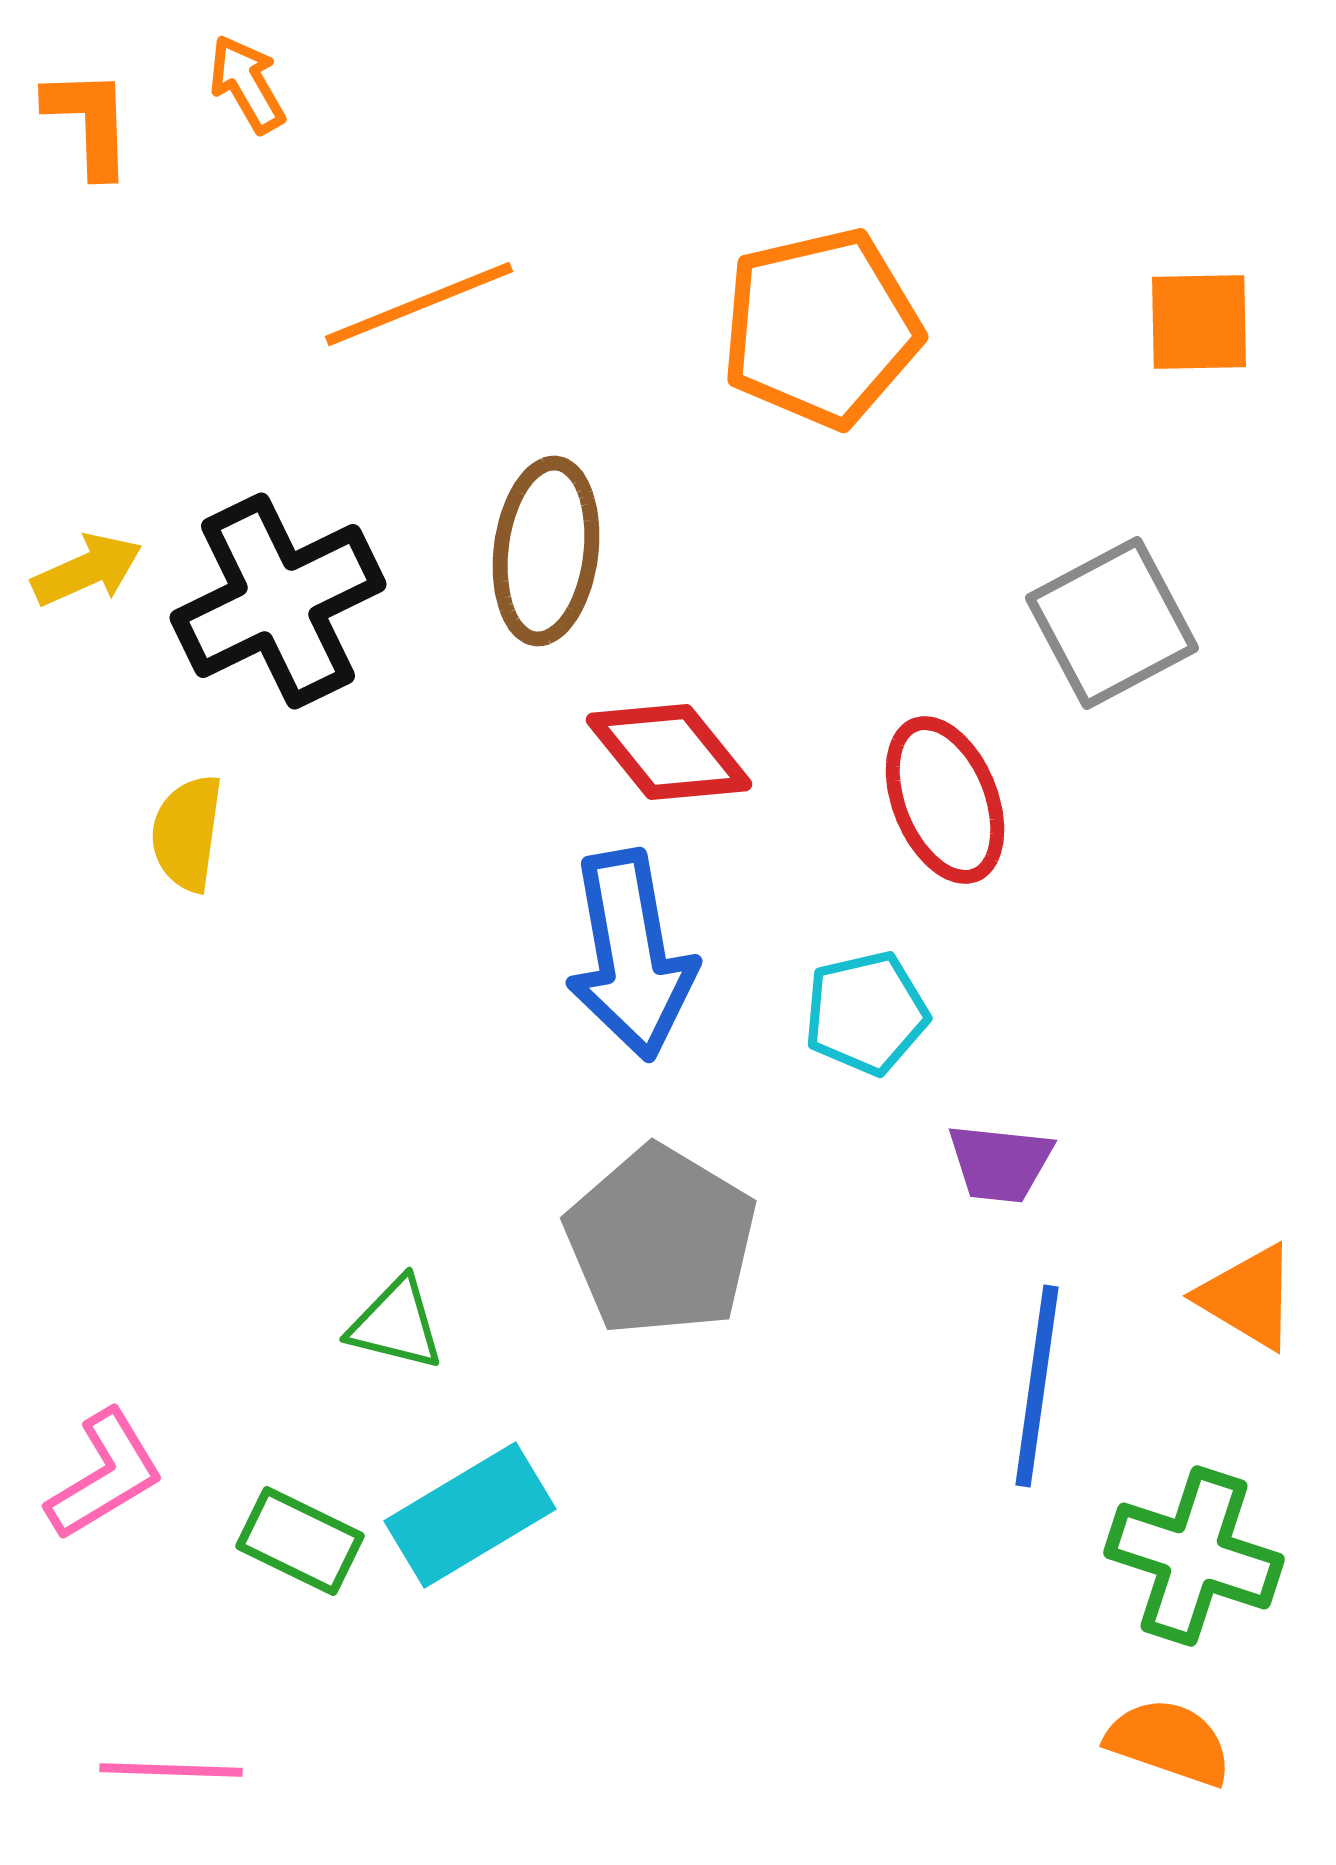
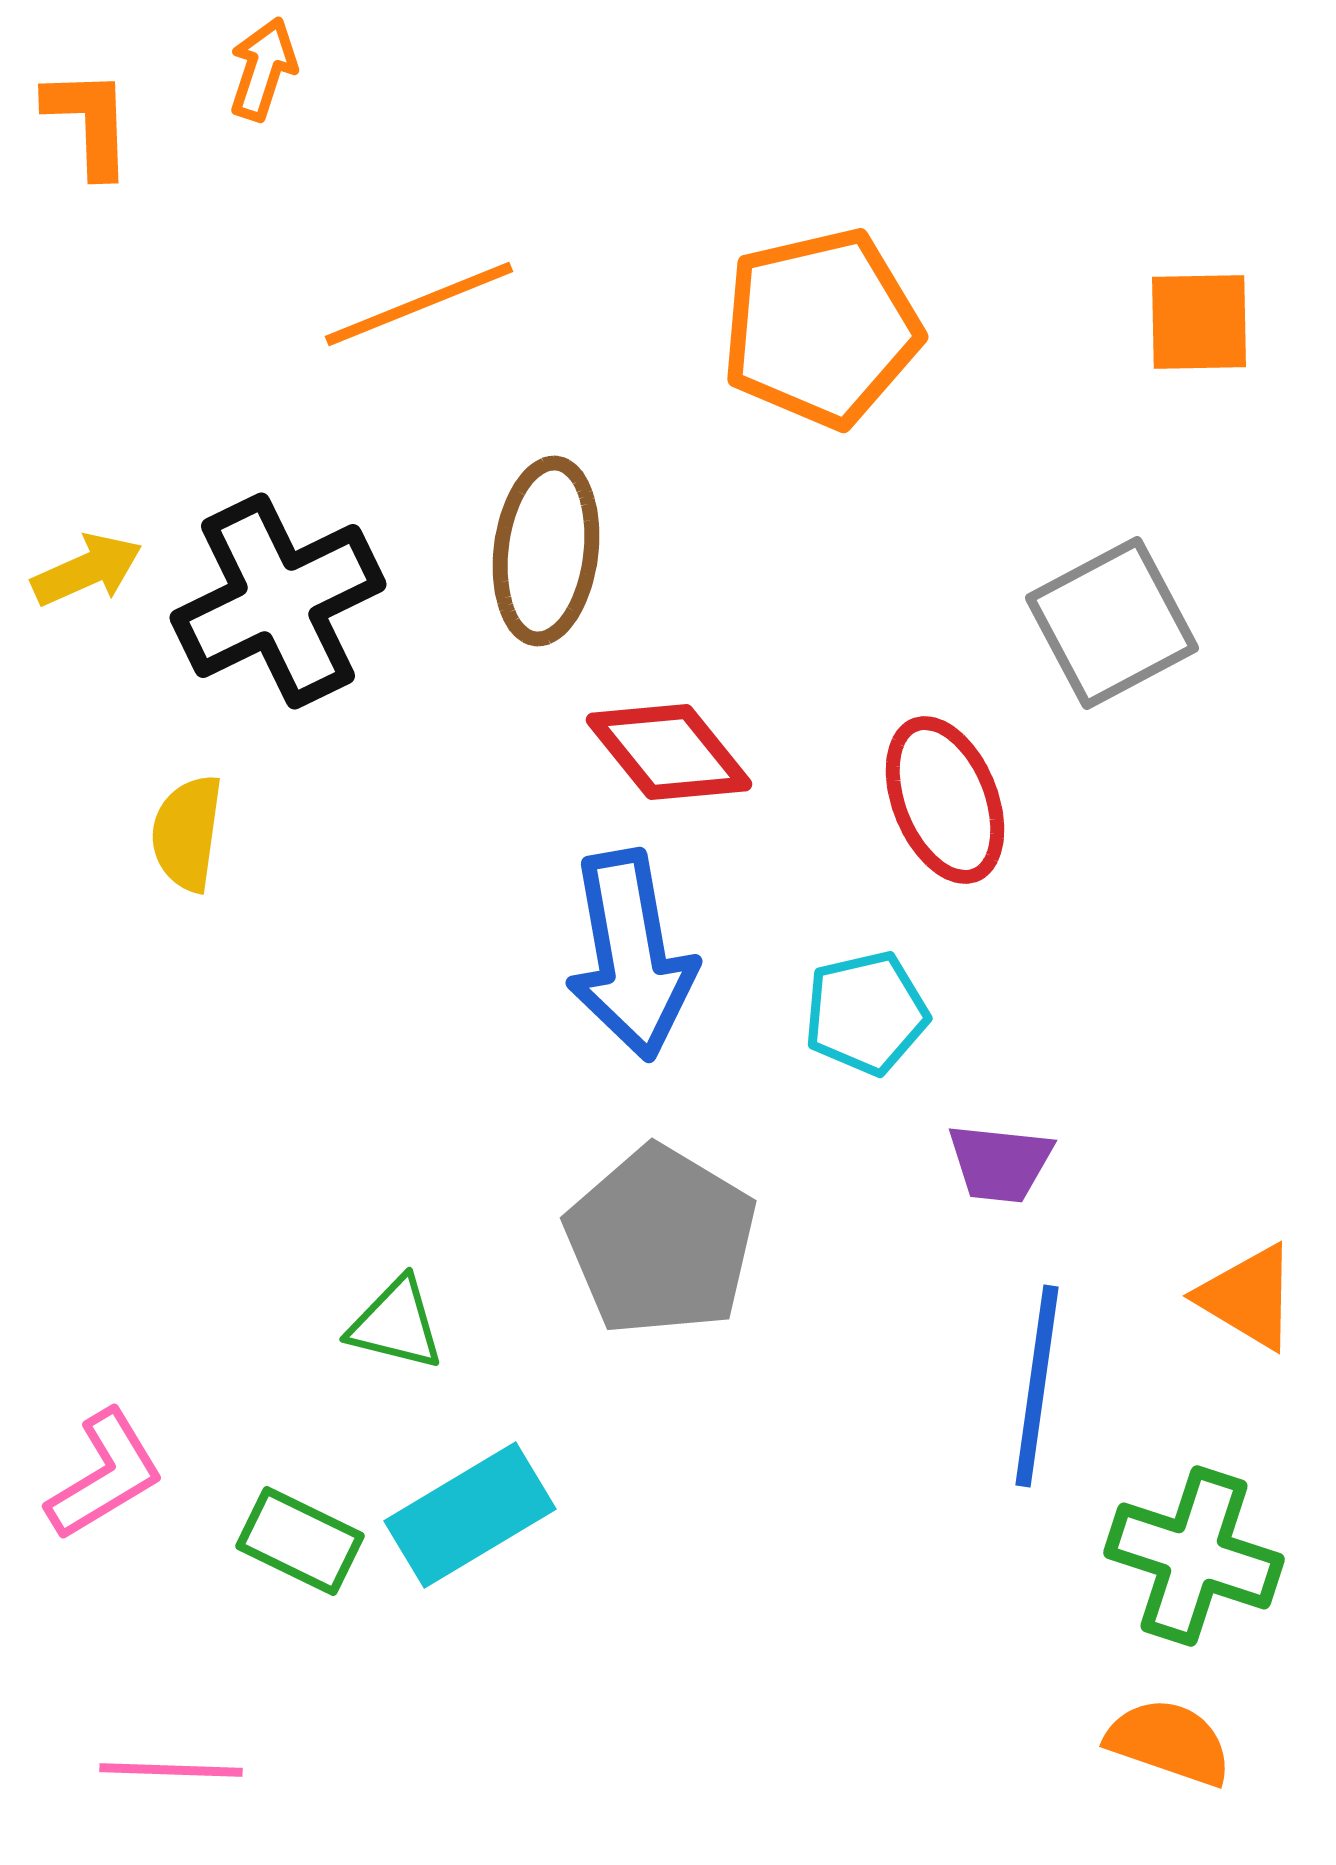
orange arrow: moved 16 px right, 15 px up; rotated 48 degrees clockwise
